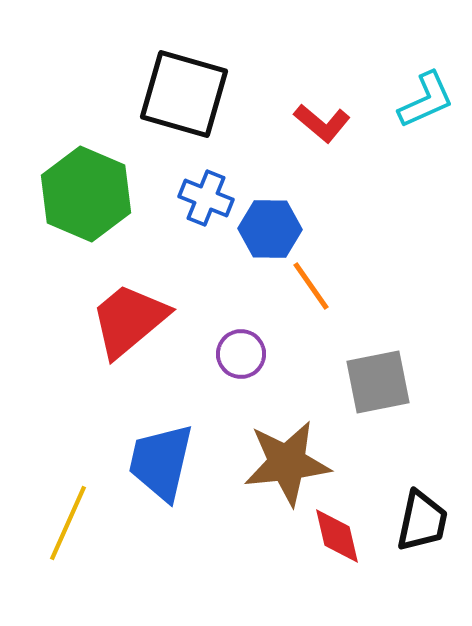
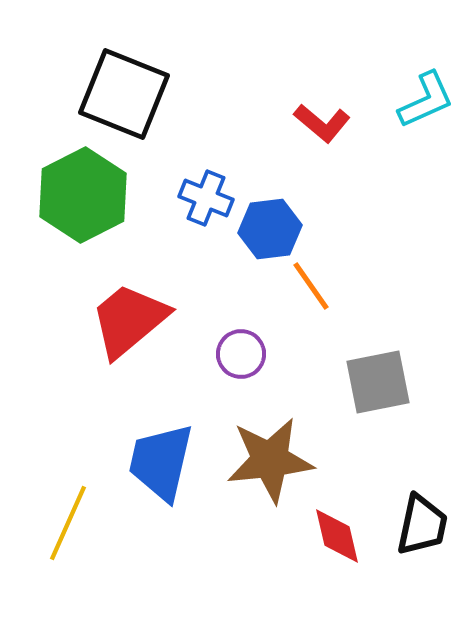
black square: moved 60 px left; rotated 6 degrees clockwise
green hexagon: moved 3 px left, 1 px down; rotated 10 degrees clockwise
blue hexagon: rotated 8 degrees counterclockwise
brown star: moved 17 px left, 3 px up
black trapezoid: moved 4 px down
